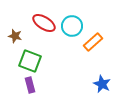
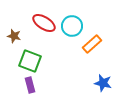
brown star: moved 1 px left
orange rectangle: moved 1 px left, 2 px down
blue star: moved 1 px right, 1 px up; rotated 12 degrees counterclockwise
